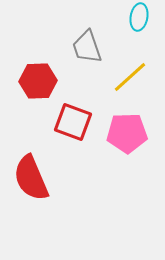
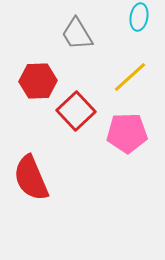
gray trapezoid: moved 10 px left, 13 px up; rotated 12 degrees counterclockwise
red square: moved 3 px right, 11 px up; rotated 27 degrees clockwise
